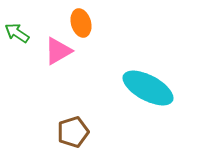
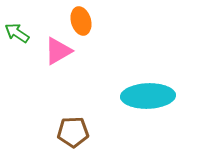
orange ellipse: moved 2 px up
cyan ellipse: moved 8 px down; rotated 30 degrees counterclockwise
brown pentagon: rotated 16 degrees clockwise
